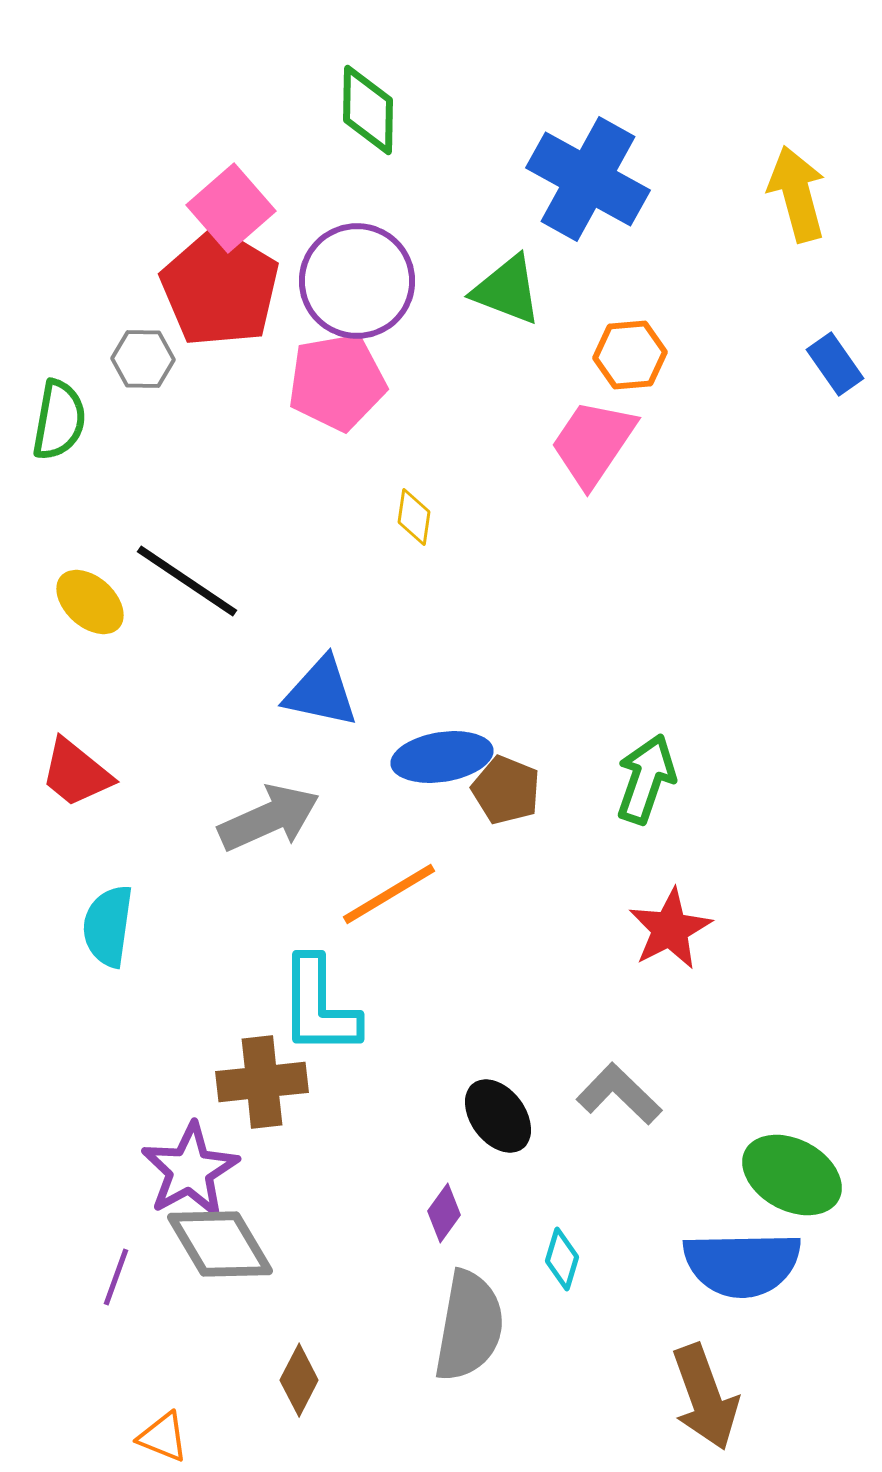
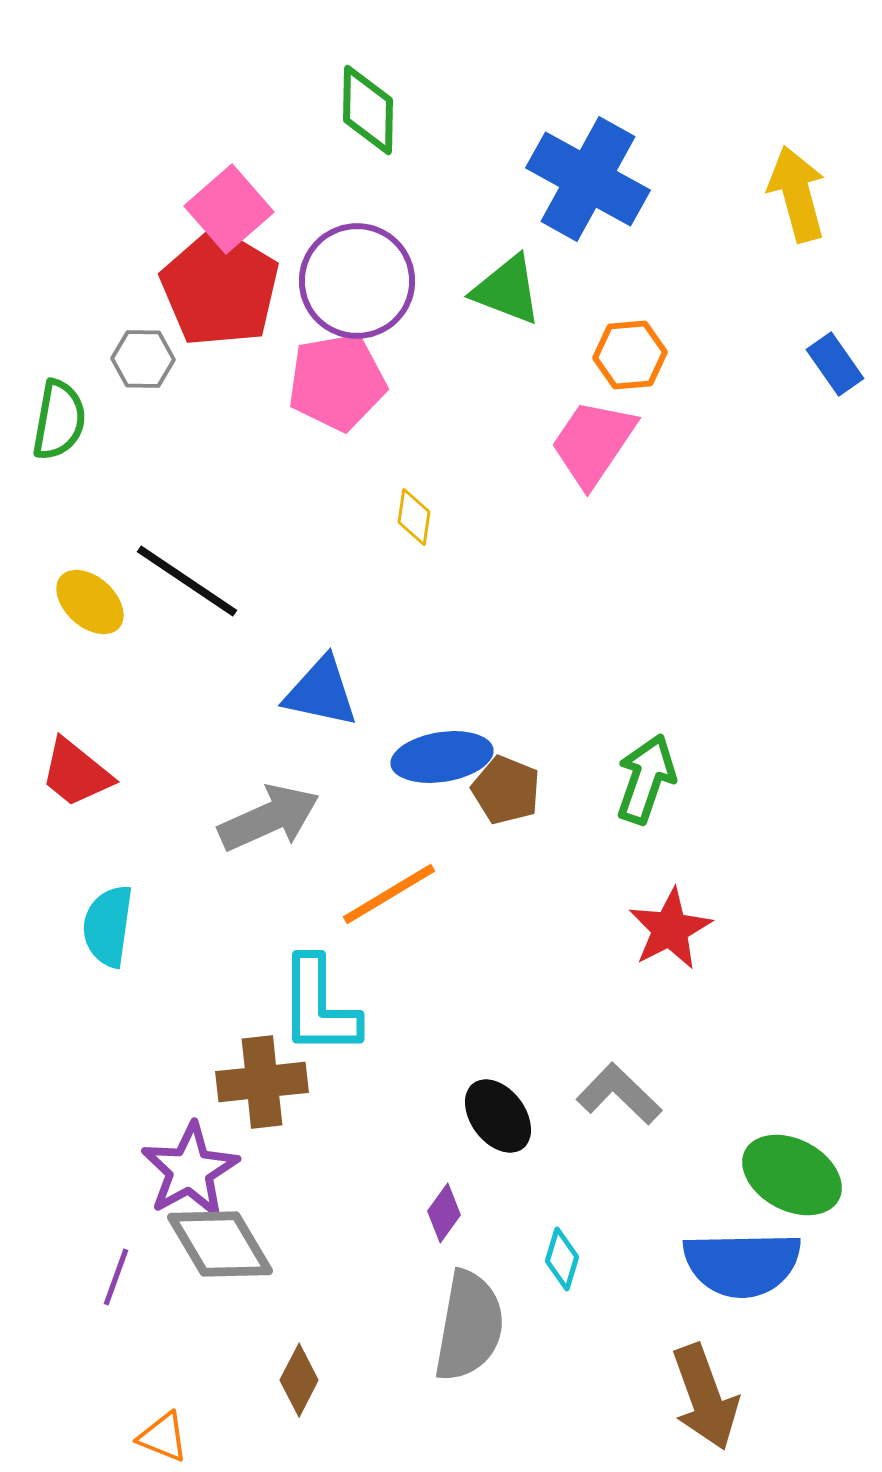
pink square: moved 2 px left, 1 px down
